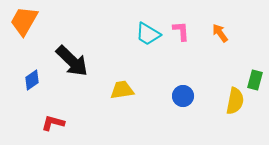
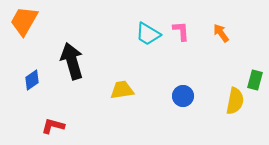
orange arrow: moved 1 px right
black arrow: rotated 150 degrees counterclockwise
red L-shape: moved 3 px down
